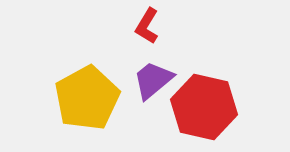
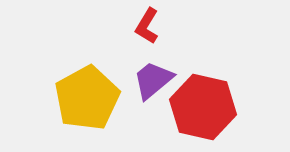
red hexagon: moved 1 px left
